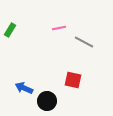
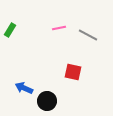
gray line: moved 4 px right, 7 px up
red square: moved 8 px up
